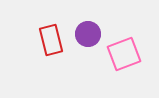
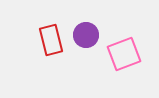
purple circle: moved 2 px left, 1 px down
